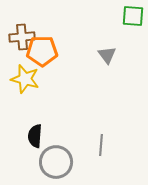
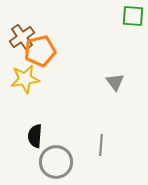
brown cross: rotated 30 degrees counterclockwise
orange pentagon: moved 2 px left; rotated 12 degrees counterclockwise
gray triangle: moved 8 px right, 27 px down
yellow star: rotated 24 degrees counterclockwise
